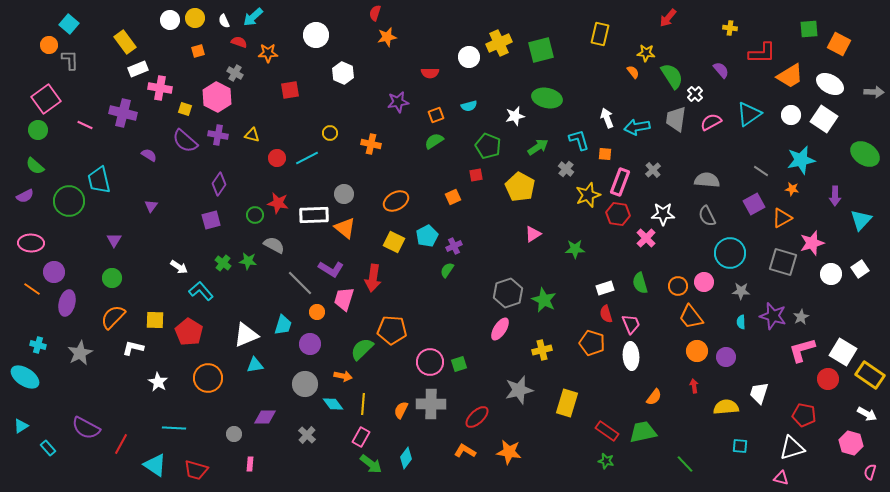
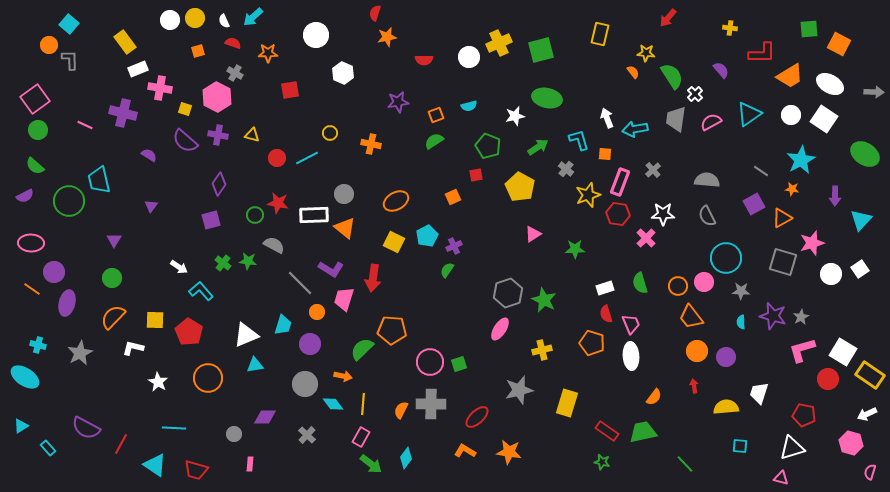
red semicircle at (239, 42): moved 6 px left, 1 px down
red semicircle at (430, 73): moved 6 px left, 13 px up
pink square at (46, 99): moved 11 px left
cyan arrow at (637, 127): moved 2 px left, 2 px down
cyan star at (801, 160): rotated 16 degrees counterclockwise
cyan circle at (730, 253): moved 4 px left, 5 px down
white arrow at (867, 414): rotated 126 degrees clockwise
green star at (606, 461): moved 4 px left, 1 px down
